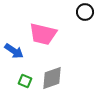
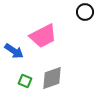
pink trapezoid: moved 2 px down; rotated 40 degrees counterclockwise
